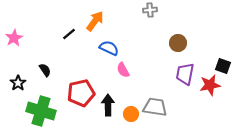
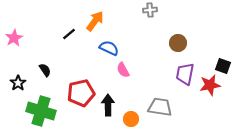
gray trapezoid: moved 5 px right
orange circle: moved 5 px down
